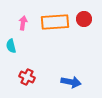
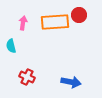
red circle: moved 5 px left, 4 px up
